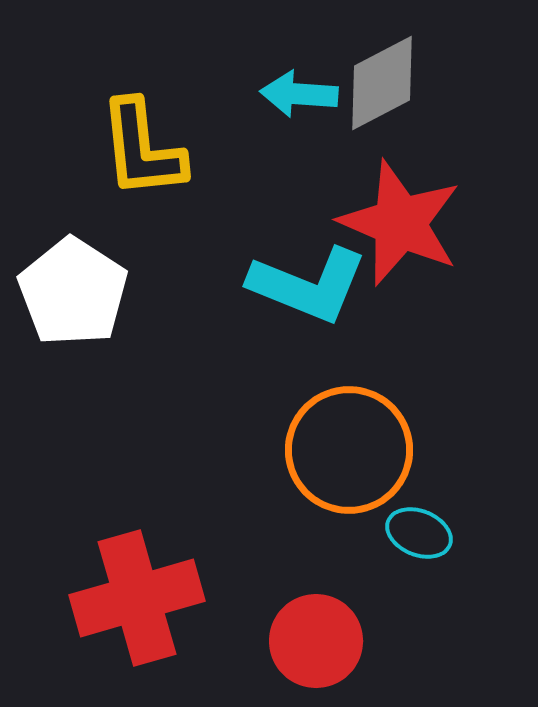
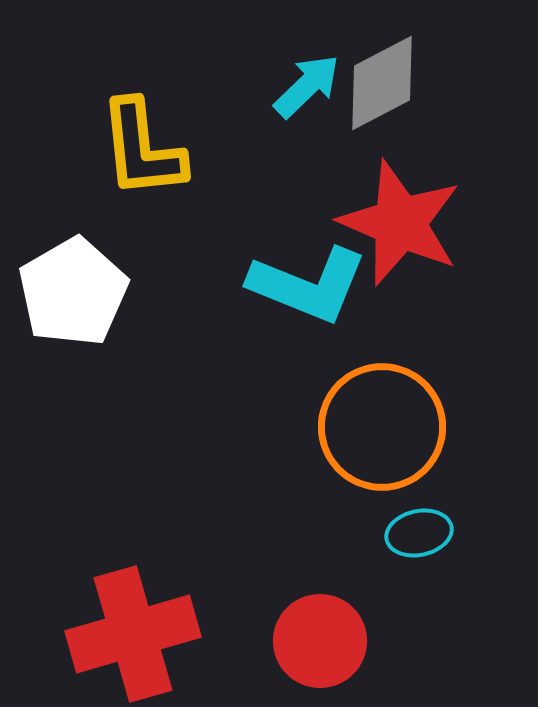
cyan arrow: moved 8 px right, 8 px up; rotated 132 degrees clockwise
white pentagon: rotated 9 degrees clockwise
orange circle: moved 33 px right, 23 px up
cyan ellipse: rotated 34 degrees counterclockwise
red cross: moved 4 px left, 36 px down
red circle: moved 4 px right
